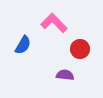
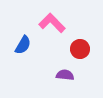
pink L-shape: moved 2 px left
